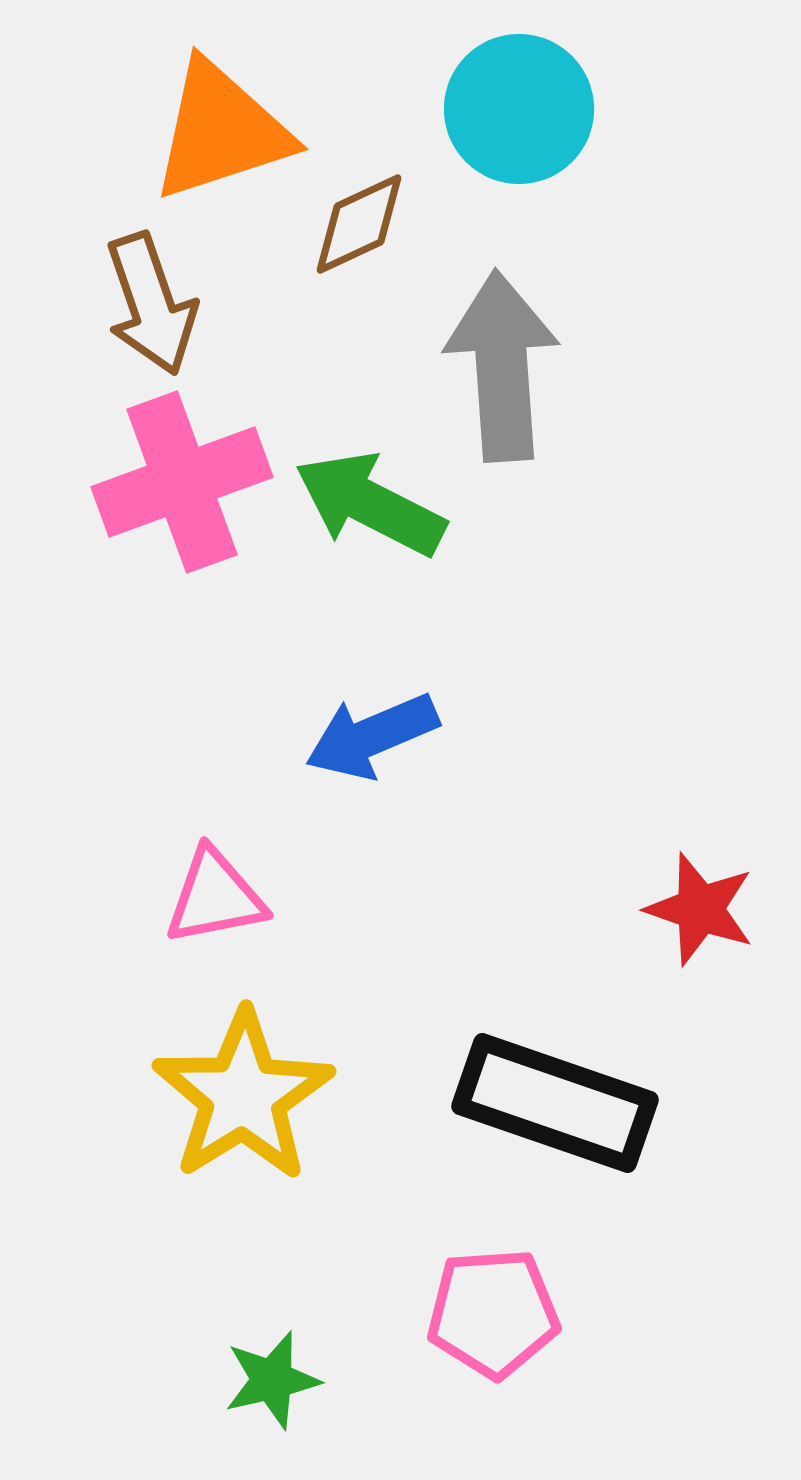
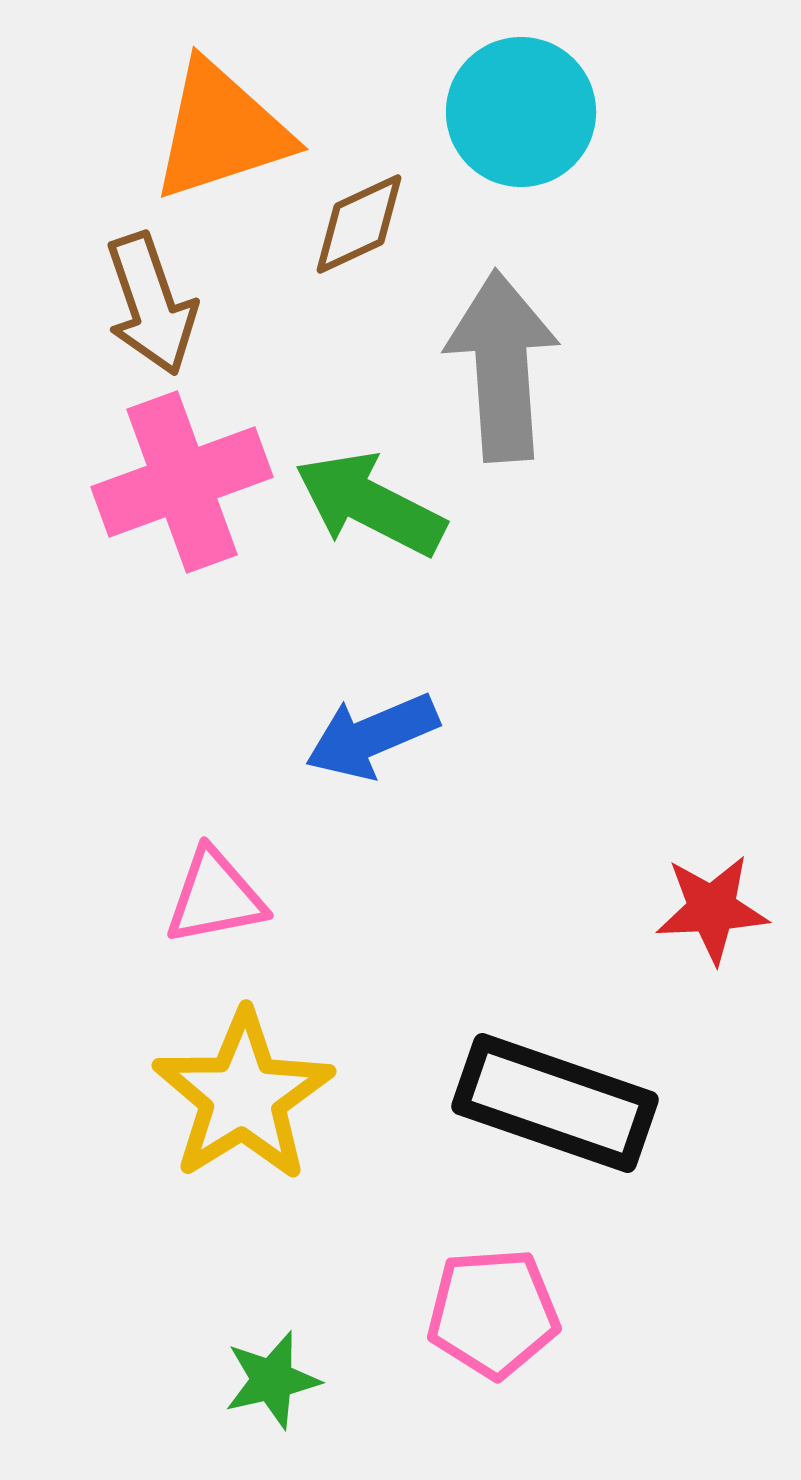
cyan circle: moved 2 px right, 3 px down
red star: moved 12 px right; rotated 22 degrees counterclockwise
